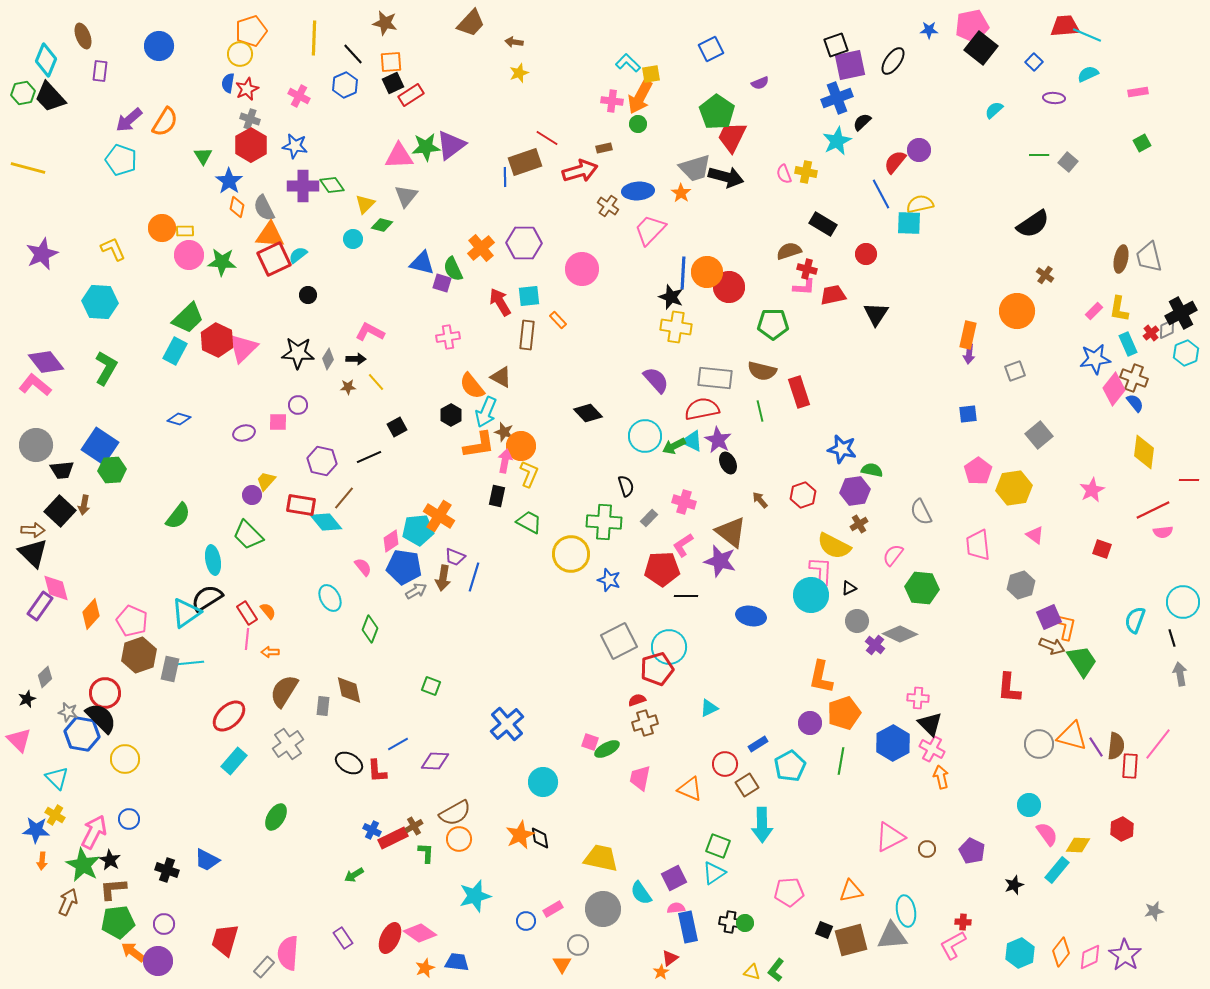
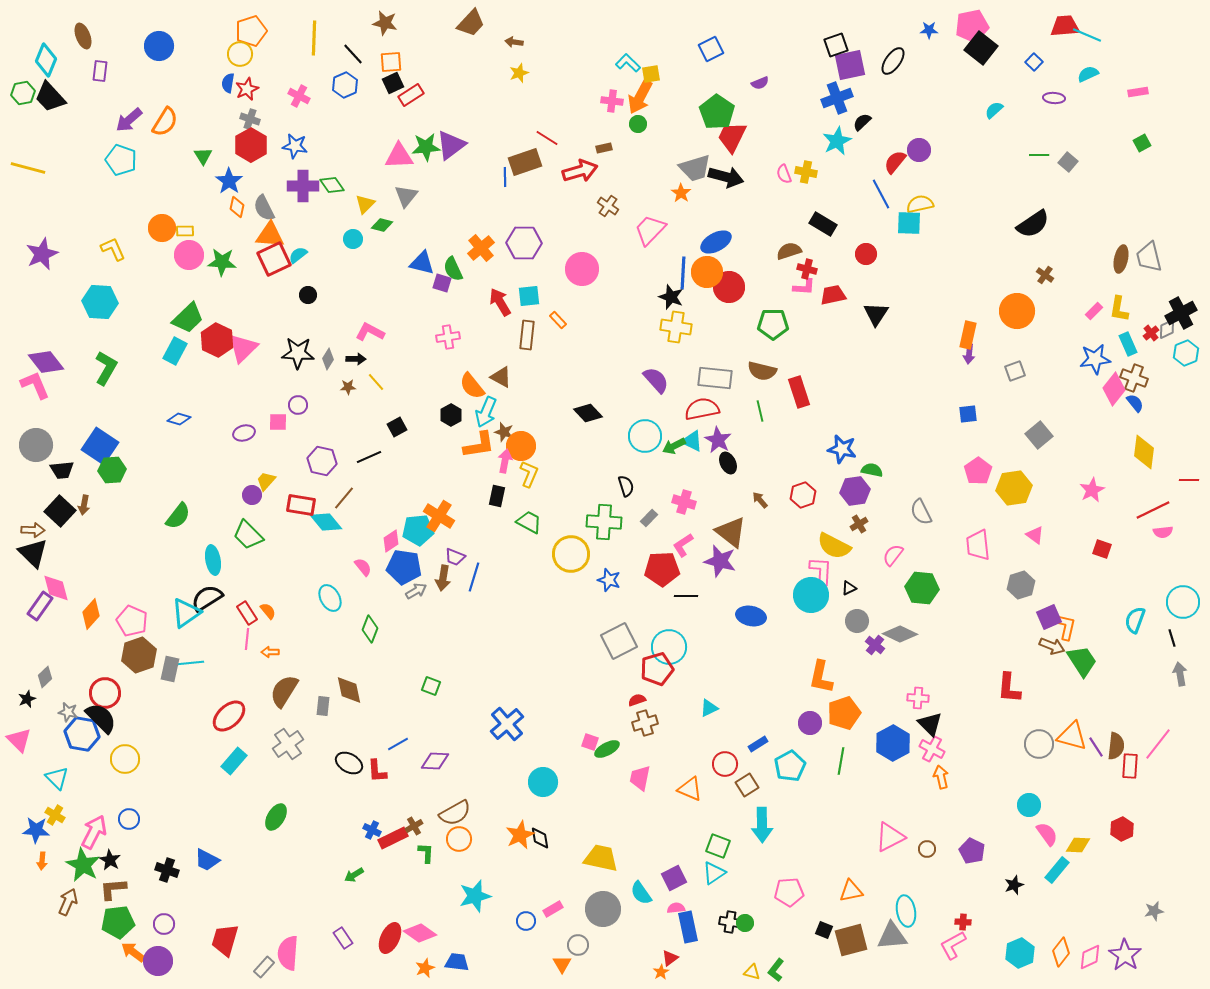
blue ellipse at (638, 191): moved 78 px right, 51 px down; rotated 24 degrees counterclockwise
pink L-shape at (35, 385): rotated 28 degrees clockwise
